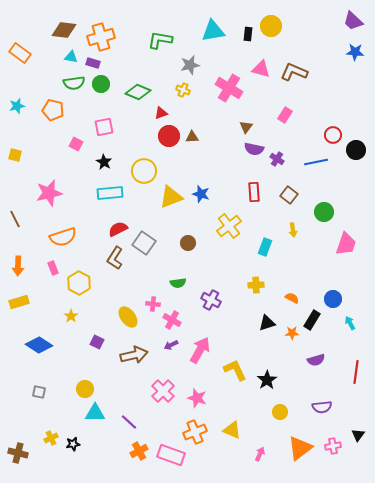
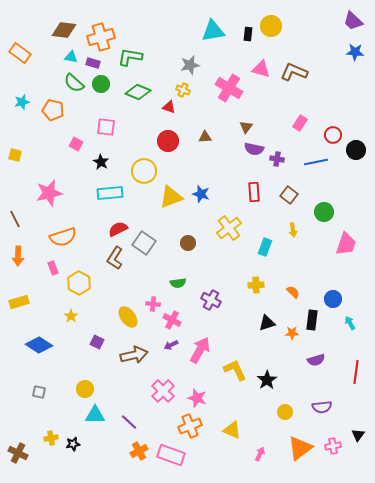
green L-shape at (160, 40): moved 30 px left, 17 px down
green semicircle at (74, 83): rotated 50 degrees clockwise
cyan star at (17, 106): moved 5 px right, 4 px up
red triangle at (161, 113): moved 8 px right, 6 px up; rotated 40 degrees clockwise
pink rectangle at (285, 115): moved 15 px right, 8 px down
pink square at (104, 127): moved 2 px right; rotated 18 degrees clockwise
red circle at (169, 136): moved 1 px left, 5 px down
brown triangle at (192, 137): moved 13 px right
purple cross at (277, 159): rotated 24 degrees counterclockwise
black star at (104, 162): moved 3 px left
yellow cross at (229, 226): moved 2 px down
orange arrow at (18, 266): moved 10 px up
orange semicircle at (292, 298): moved 1 px right, 6 px up; rotated 16 degrees clockwise
black rectangle at (312, 320): rotated 24 degrees counterclockwise
yellow circle at (280, 412): moved 5 px right
cyan triangle at (95, 413): moved 2 px down
orange cross at (195, 432): moved 5 px left, 6 px up
yellow cross at (51, 438): rotated 16 degrees clockwise
brown cross at (18, 453): rotated 12 degrees clockwise
